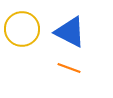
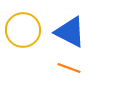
yellow circle: moved 1 px right, 1 px down
